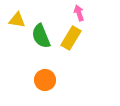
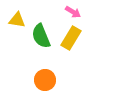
pink arrow: moved 6 px left, 1 px up; rotated 140 degrees clockwise
